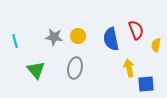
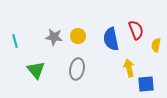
gray ellipse: moved 2 px right, 1 px down
